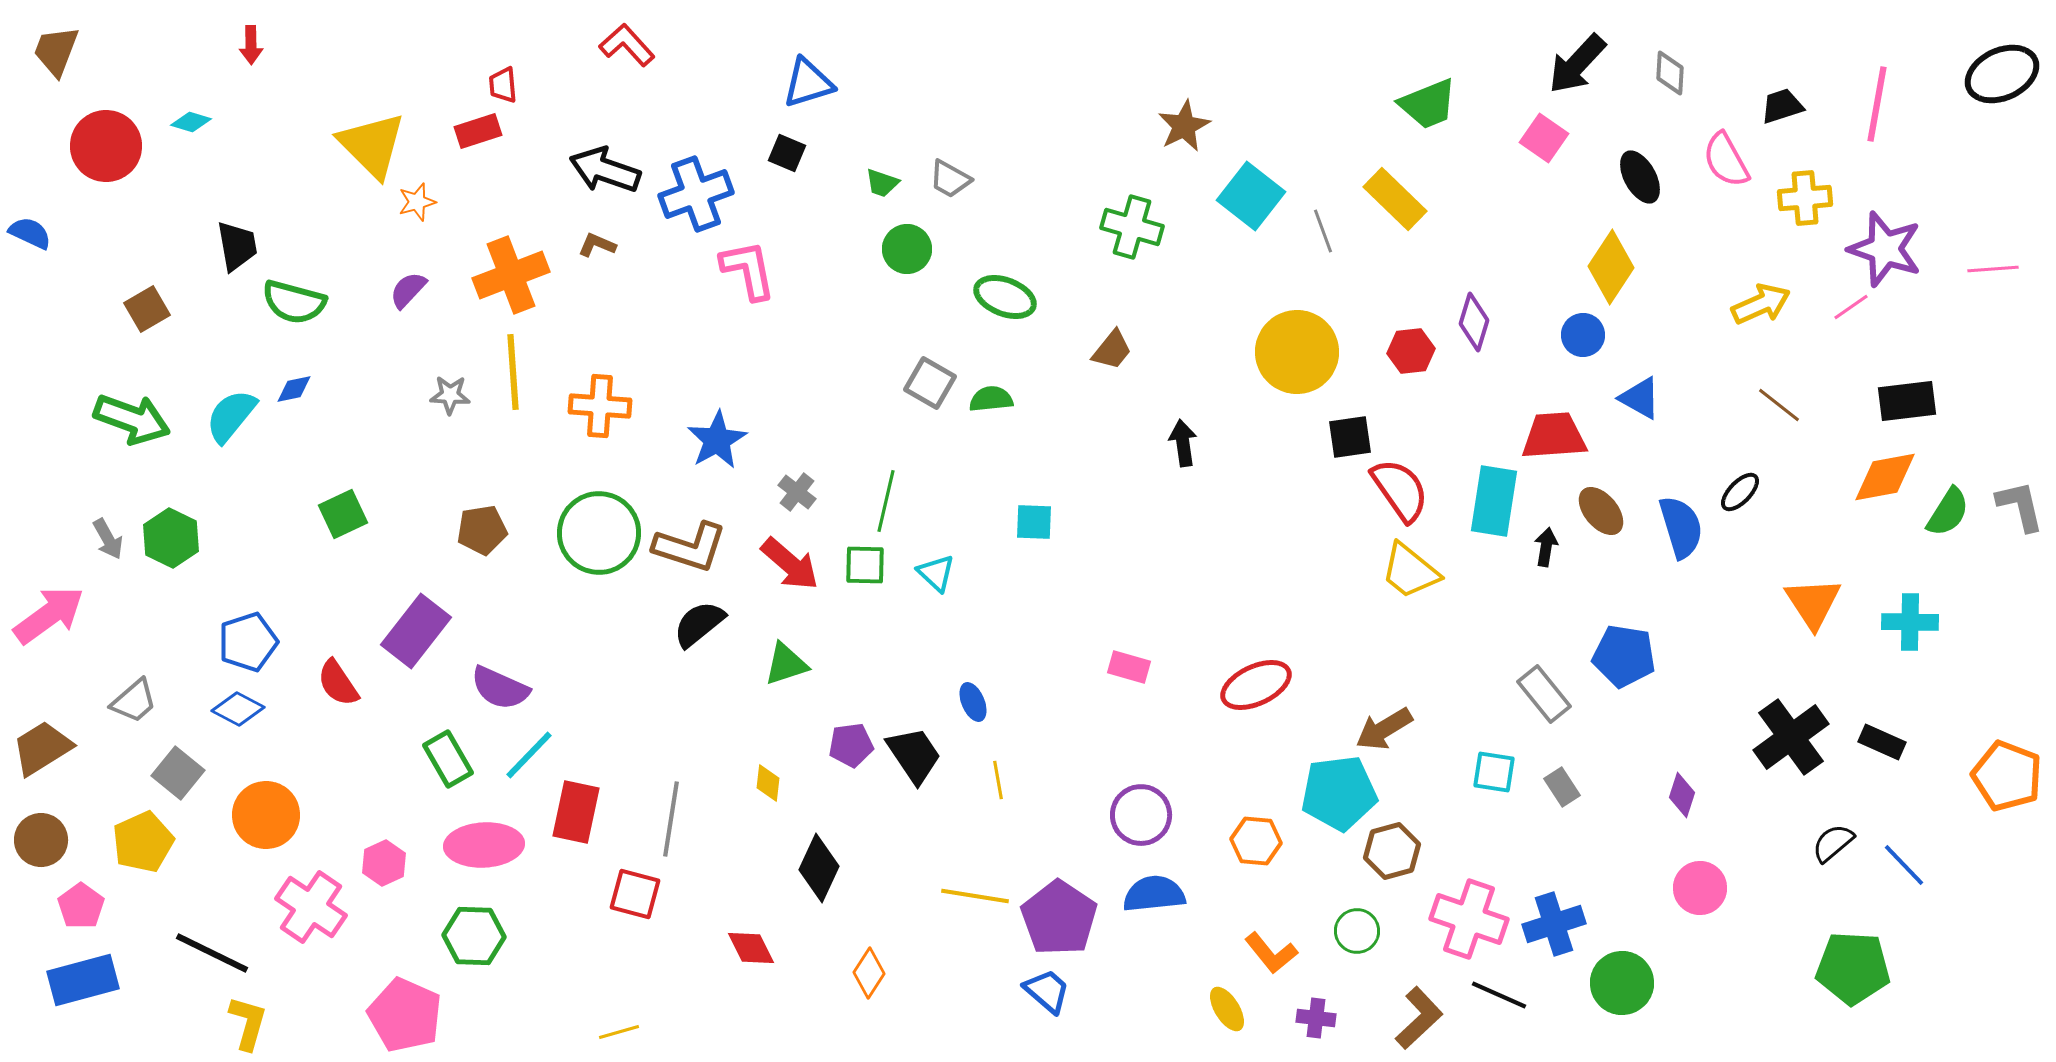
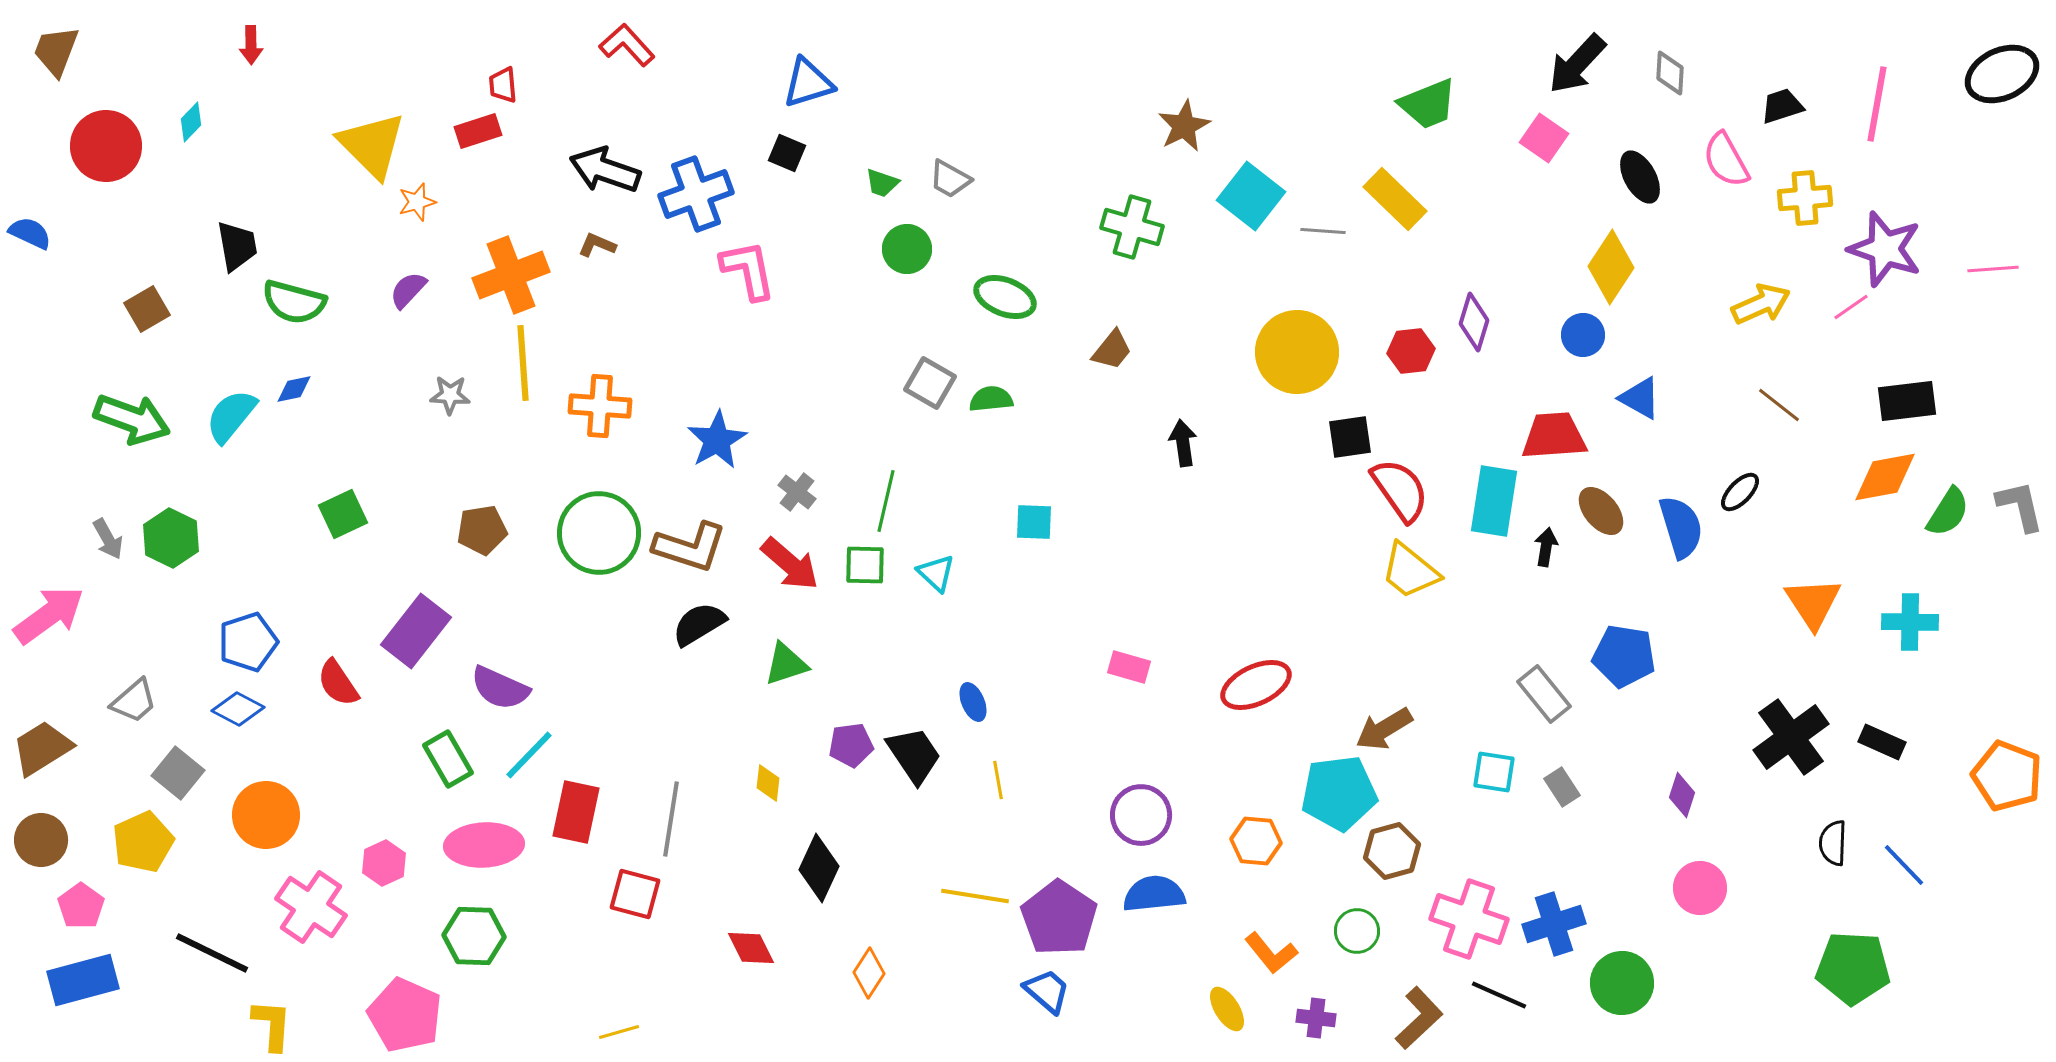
cyan diamond at (191, 122): rotated 63 degrees counterclockwise
gray line at (1323, 231): rotated 66 degrees counterclockwise
yellow line at (513, 372): moved 10 px right, 9 px up
black semicircle at (699, 624): rotated 8 degrees clockwise
black semicircle at (1833, 843): rotated 48 degrees counterclockwise
yellow L-shape at (248, 1023): moved 24 px right, 2 px down; rotated 12 degrees counterclockwise
